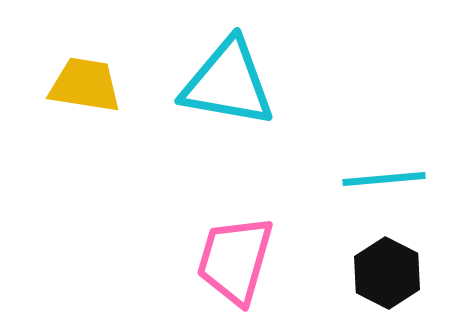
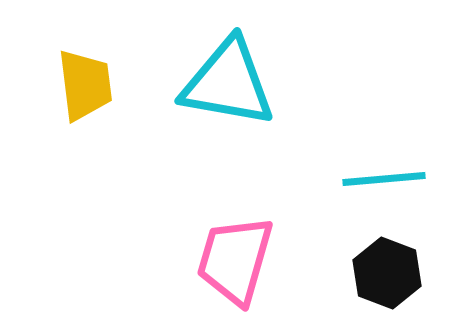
yellow trapezoid: rotated 74 degrees clockwise
black hexagon: rotated 6 degrees counterclockwise
